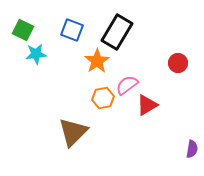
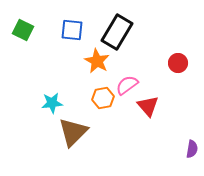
blue square: rotated 15 degrees counterclockwise
cyan star: moved 16 px right, 49 px down
orange star: rotated 10 degrees counterclockwise
red triangle: moved 1 px right, 1 px down; rotated 40 degrees counterclockwise
